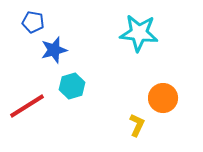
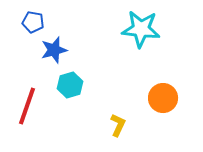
cyan star: moved 2 px right, 4 px up
cyan hexagon: moved 2 px left, 1 px up
red line: rotated 39 degrees counterclockwise
yellow L-shape: moved 19 px left
